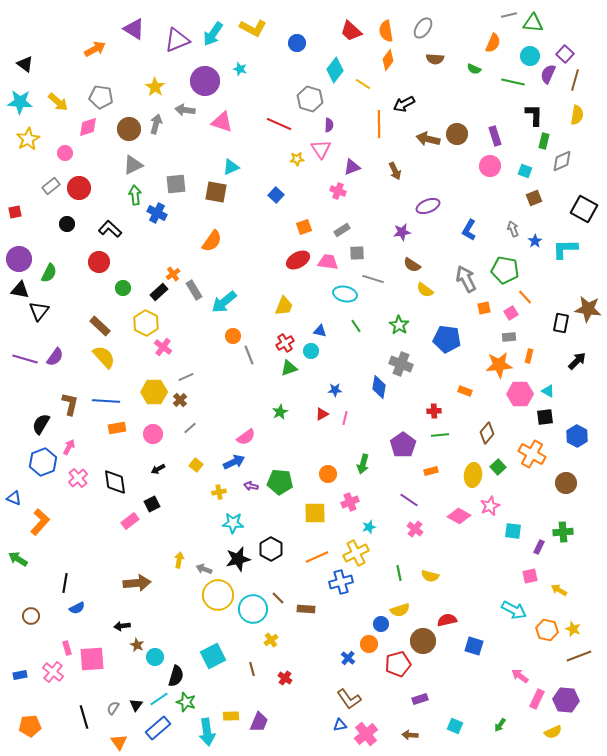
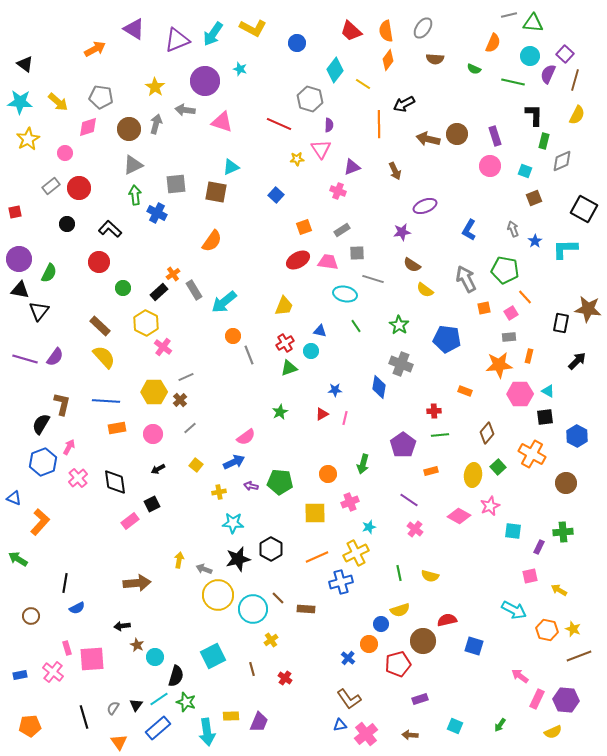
yellow semicircle at (577, 115): rotated 18 degrees clockwise
purple ellipse at (428, 206): moved 3 px left
brown L-shape at (70, 404): moved 8 px left
